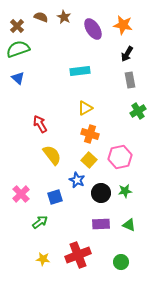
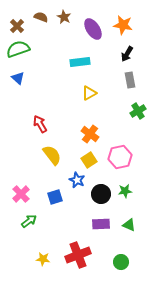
cyan rectangle: moved 9 px up
yellow triangle: moved 4 px right, 15 px up
orange cross: rotated 18 degrees clockwise
yellow square: rotated 14 degrees clockwise
black circle: moved 1 px down
green arrow: moved 11 px left, 1 px up
